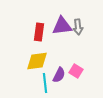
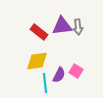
red rectangle: rotated 60 degrees counterclockwise
